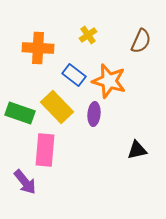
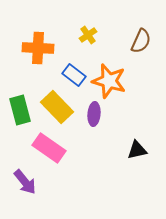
green rectangle: moved 3 px up; rotated 56 degrees clockwise
pink rectangle: moved 4 px right, 2 px up; rotated 60 degrees counterclockwise
